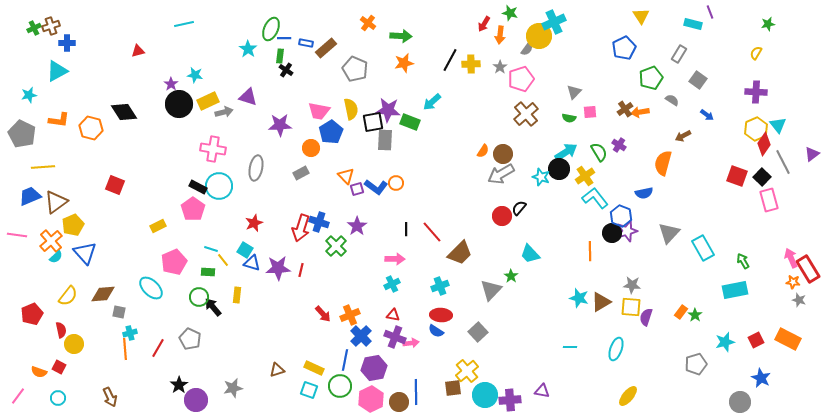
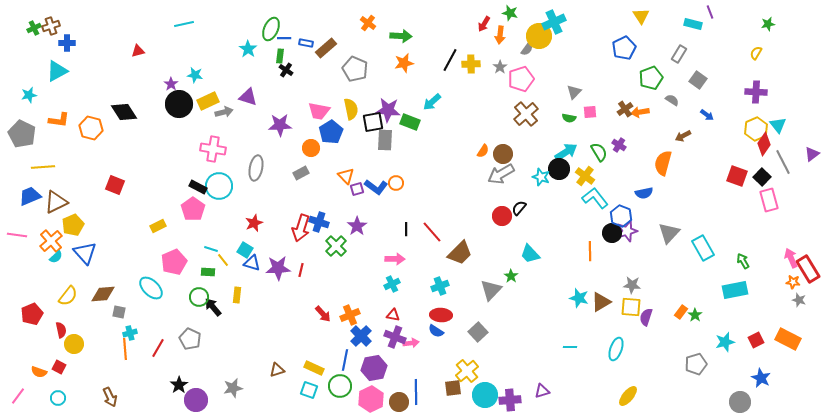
yellow cross at (585, 176): rotated 18 degrees counterclockwise
brown triangle at (56, 202): rotated 10 degrees clockwise
purple triangle at (542, 391): rotated 28 degrees counterclockwise
